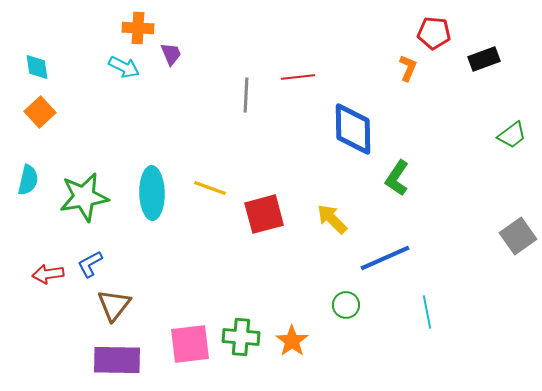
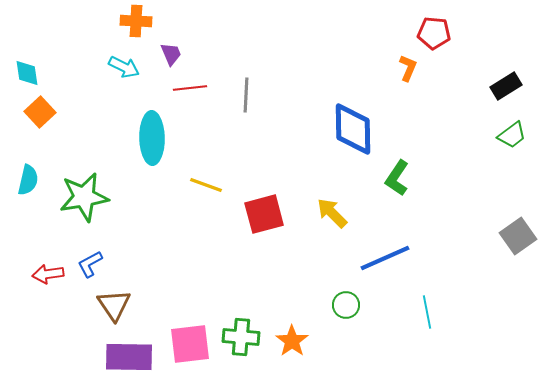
orange cross: moved 2 px left, 7 px up
black rectangle: moved 22 px right, 27 px down; rotated 12 degrees counterclockwise
cyan diamond: moved 10 px left, 6 px down
red line: moved 108 px left, 11 px down
yellow line: moved 4 px left, 3 px up
cyan ellipse: moved 55 px up
yellow arrow: moved 6 px up
brown triangle: rotated 12 degrees counterclockwise
purple rectangle: moved 12 px right, 3 px up
